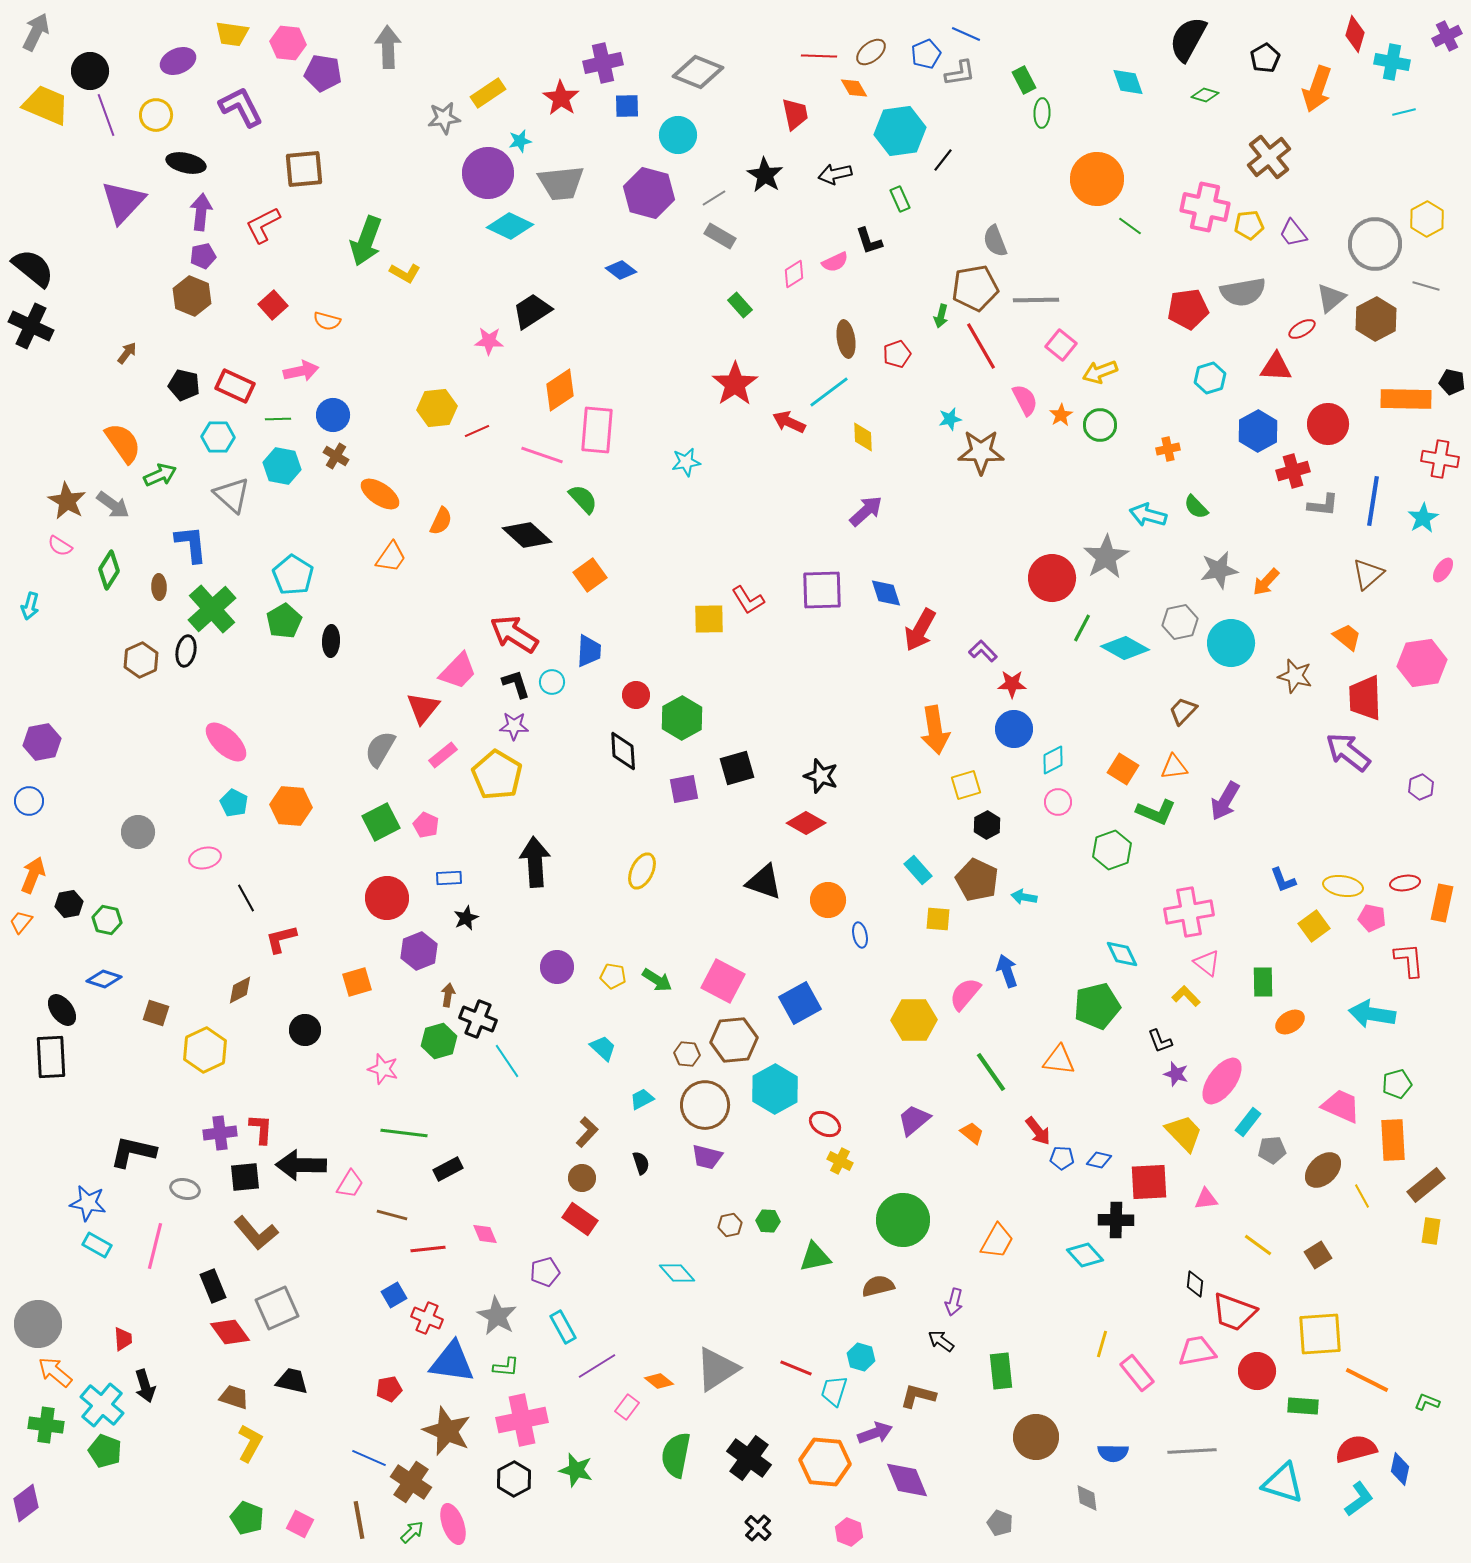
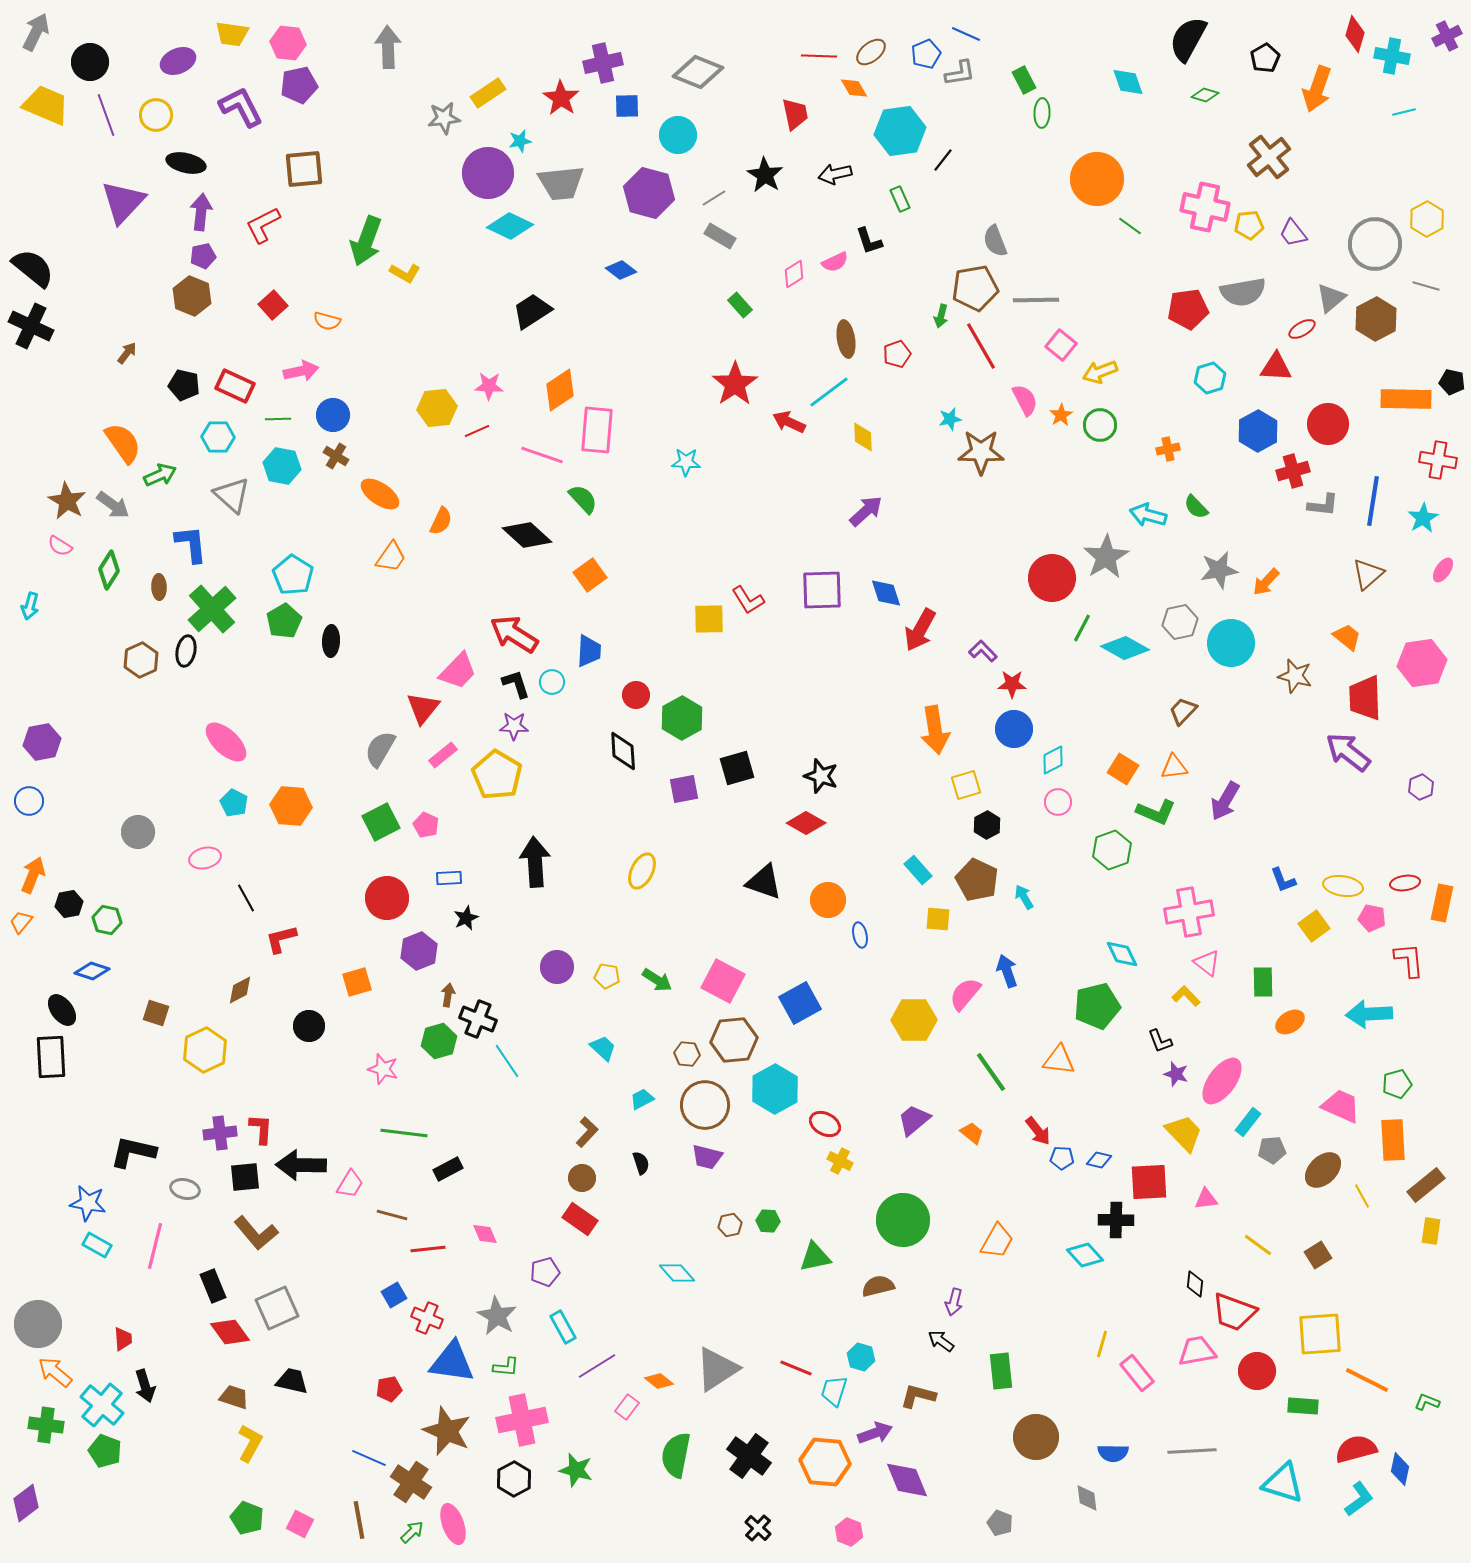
cyan cross at (1392, 62): moved 6 px up
black circle at (90, 71): moved 9 px up
purple pentagon at (323, 73): moved 24 px left, 12 px down; rotated 21 degrees counterclockwise
pink star at (489, 341): moved 45 px down
red cross at (1440, 459): moved 2 px left, 1 px down
cyan star at (686, 462): rotated 12 degrees clockwise
cyan arrow at (1024, 897): rotated 50 degrees clockwise
yellow pentagon at (613, 976): moved 6 px left
blue diamond at (104, 979): moved 12 px left, 8 px up
cyan arrow at (1372, 1014): moved 3 px left; rotated 12 degrees counterclockwise
black circle at (305, 1030): moved 4 px right, 4 px up
black cross at (749, 1458): moved 2 px up
